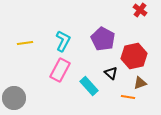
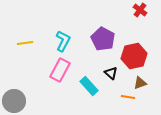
gray circle: moved 3 px down
